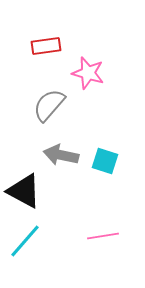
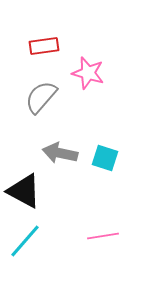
red rectangle: moved 2 px left
gray semicircle: moved 8 px left, 8 px up
gray arrow: moved 1 px left, 2 px up
cyan square: moved 3 px up
